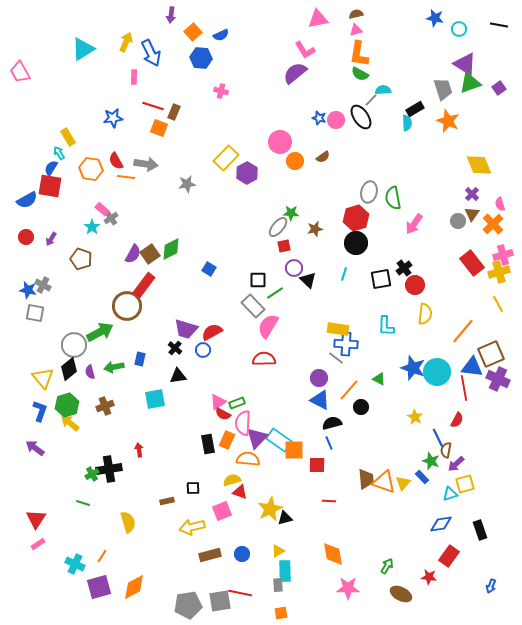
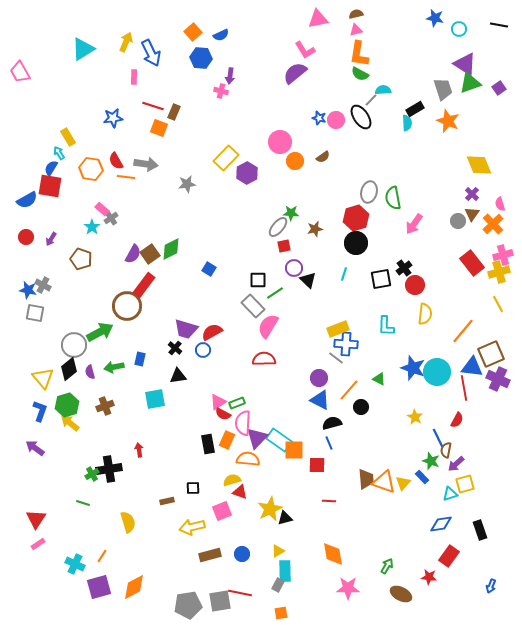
purple arrow at (171, 15): moved 59 px right, 61 px down
yellow rectangle at (338, 329): rotated 30 degrees counterclockwise
gray rectangle at (278, 585): rotated 32 degrees clockwise
